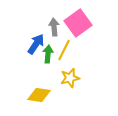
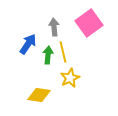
pink square: moved 11 px right
blue arrow: moved 8 px left
yellow line: moved 1 px left, 2 px down; rotated 40 degrees counterclockwise
green arrow: moved 1 px down
yellow star: rotated 12 degrees counterclockwise
